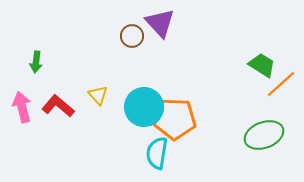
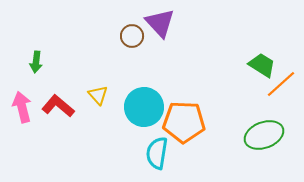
orange pentagon: moved 9 px right, 3 px down
